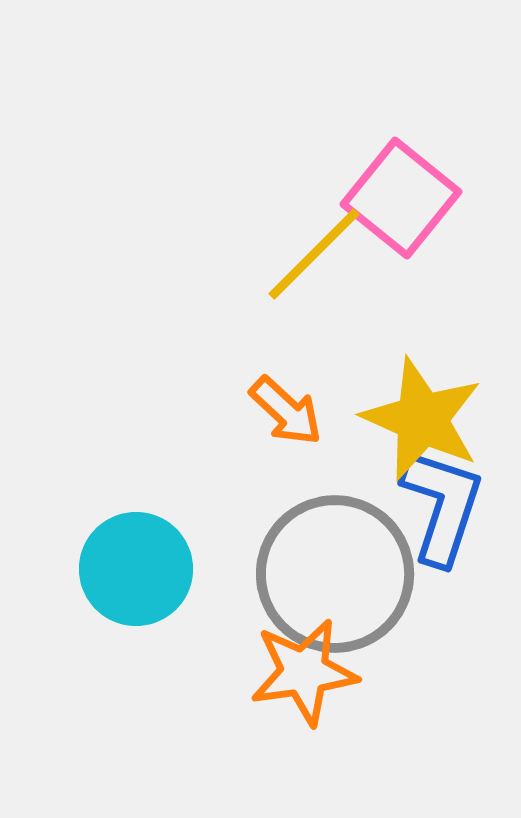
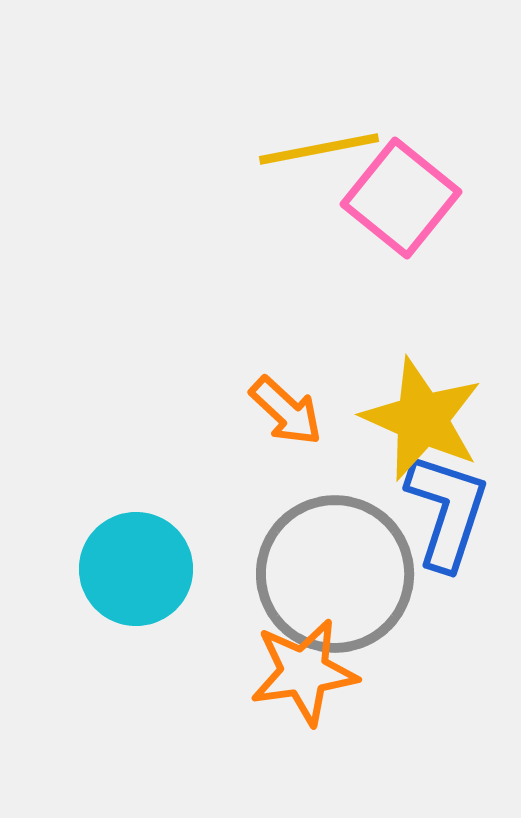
yellow line: moved 5 px right, 105 px up; rotated 34 degrees clockwise
blue L-shape: moved 5 px right, 5 px down
